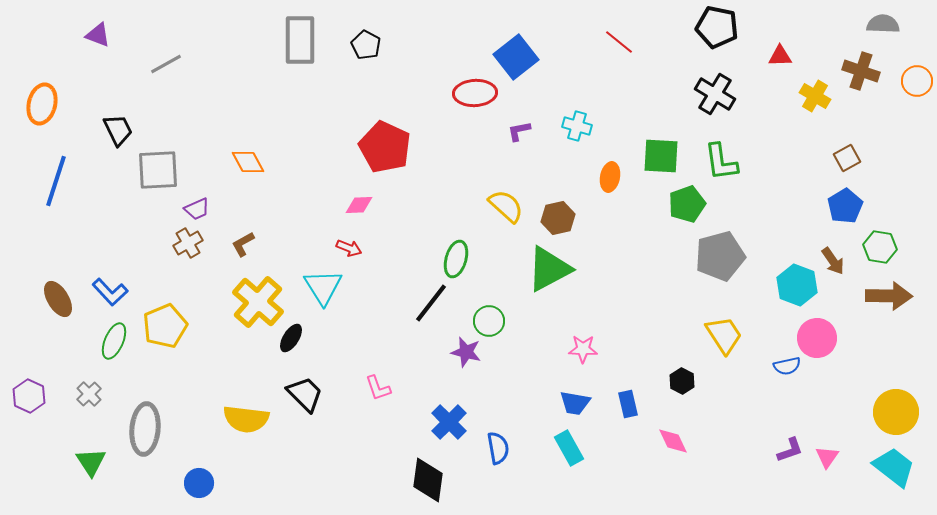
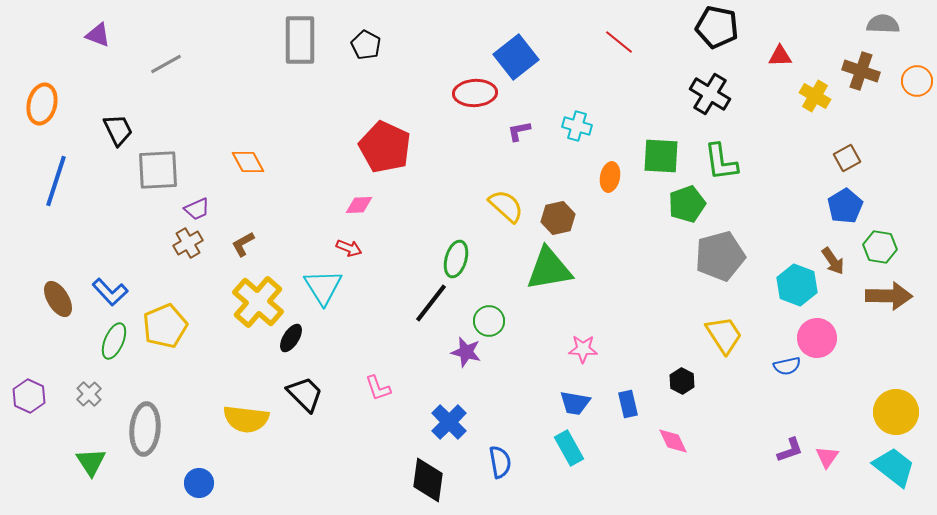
black cross at (715, 94): moved 5 px left
green triangle at (549, 269): rotated 18 degrees clockwise
blue semicircle at (498, 448): moved 2 px right, 14 px down
